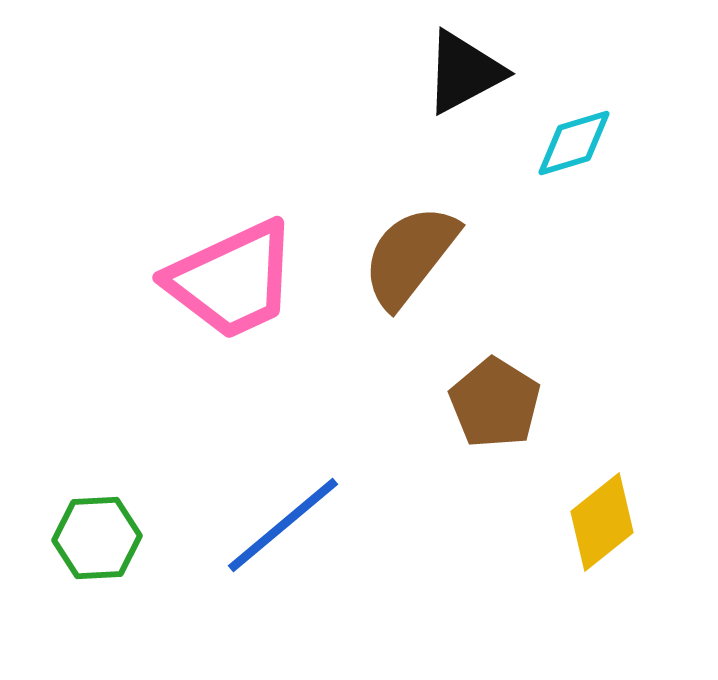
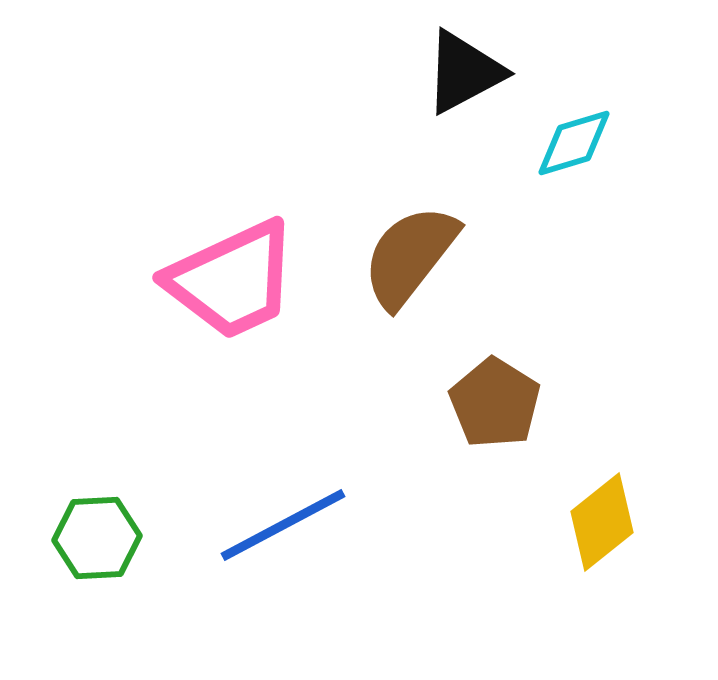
blue line: rotated 12 degrees clockwise
